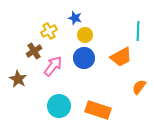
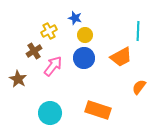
cyan circle: moved 9 px left, 7 px down
